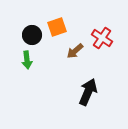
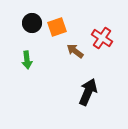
black circle: moved 12 px up
brown arrow: rotated 78 degrees clockwise
